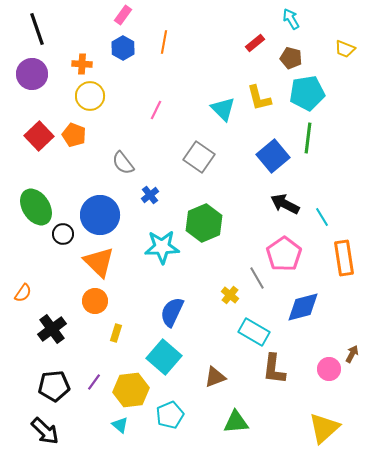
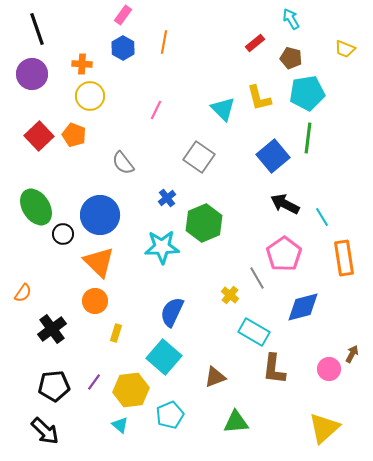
blue cross at (150, 195): moved 17 px right, 3 px down
